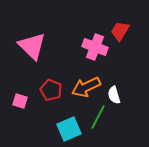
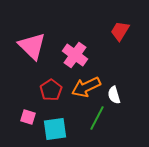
pink cross: moved 20 px left, 8 px down; rotated 15 degrees clockwise
red pentagon: rotated 15 degrees clockwise
pink square: moved 8 px right, 16 px down
green line: moved 1 px left, 1 px down
cyan square: moved 14 px left; rotated 15 degrees clockwise
